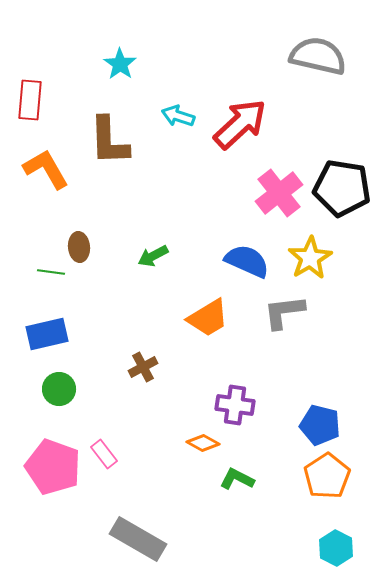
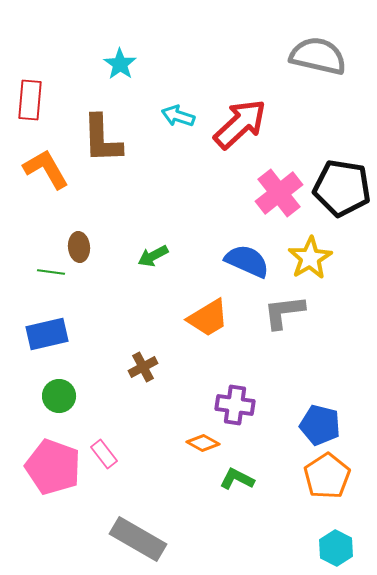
brown L-shape: moved 7 px left, 2 px up
green circle: moved 7 px down
